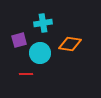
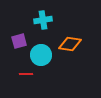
cyan cross: moved 3 px up
purple square: moved 1 px down
cyan circle: moved 1 px right, 2 px down
